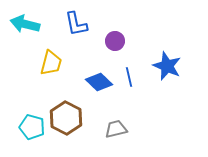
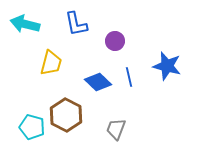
blue star: rotated 8 degrees counterclockwise
blue diamond: moved 1 px left
brown hexagon: moved 3 px up
gray trapezoid: rotated 55 degrees counterclockwise
